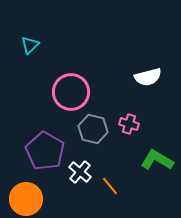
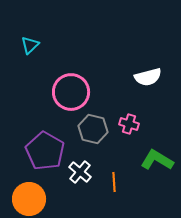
orange line: moved 4 px right, 4 px up; rotated 36 degrees clockwise
orange circle: moved 3 px right
